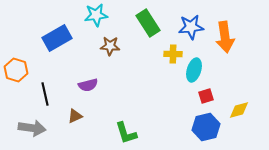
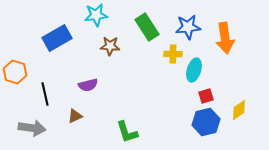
green rectangle: moved 1 px left, 4 px down
blue star: moved 3 px left
orange arrow: moved 1 px down
orange hexagon: moved 1 px left, 2 px down
yellow diamond: rotated 20 degrees counterclockwise
blue hexagon: moved 5 px up
green L-shape: moved 1 px right, 1 px up
